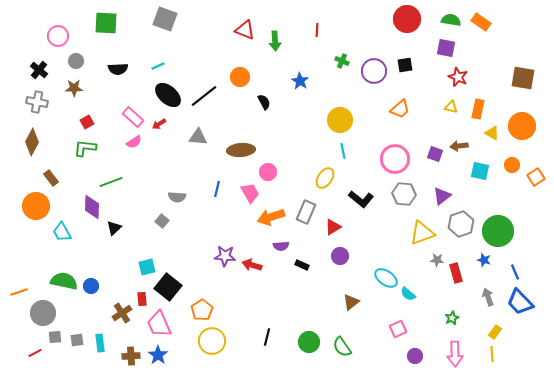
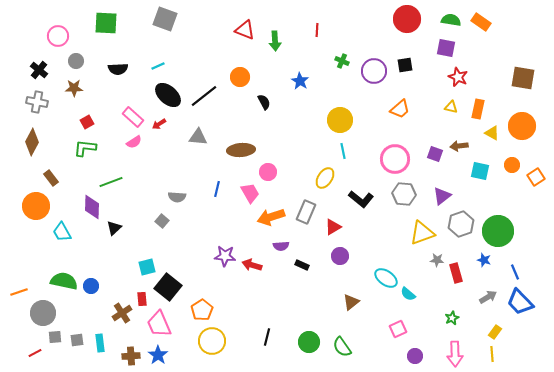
gray arrow at (488, 297): rotated 78 degrees clockwise
